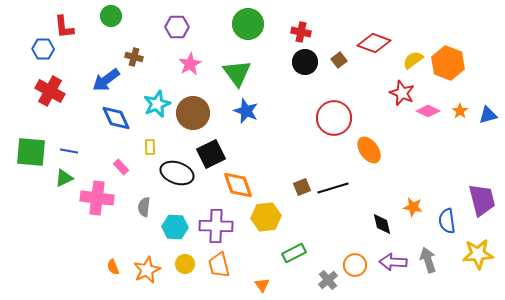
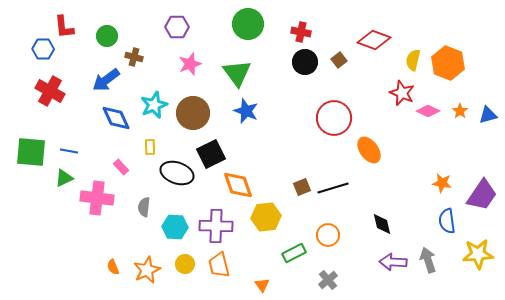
green circle at (111, 16): moved 4 px left, 20 px down
red diamond at (374, 43): moved 3 px up
yellow semicircle at (413, 60): rotated 40 degrees counterclockwise
pink star at (190, 64): rotated 10 degrees clockwise
cyan star at (157, 104): moved 3 px left, 1 px down
purple trapezoid at (482, 200): moved 5 px up; rotated 48 degrees clockwise
orange star at (413, 207): moved 29 px right, 24 px up
orange circle at (355, 265): moved 27 px left, 30 px up
